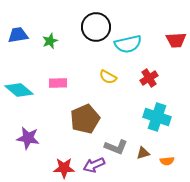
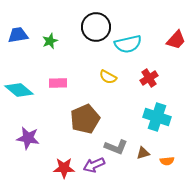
red trapezoid: rotated 45 degrees counterclockwise
